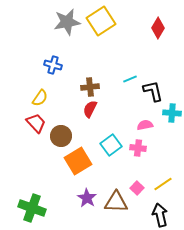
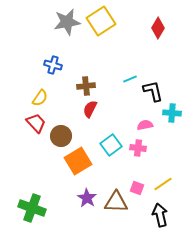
brown cross: moved 4 px left, 1 px up
pink square: rotated 24 degrees counterclockwise
